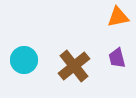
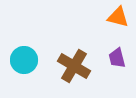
orange triangle: rotated 25 degrees clockwise
brown cross: rotated 20 degrees counterclockwise
